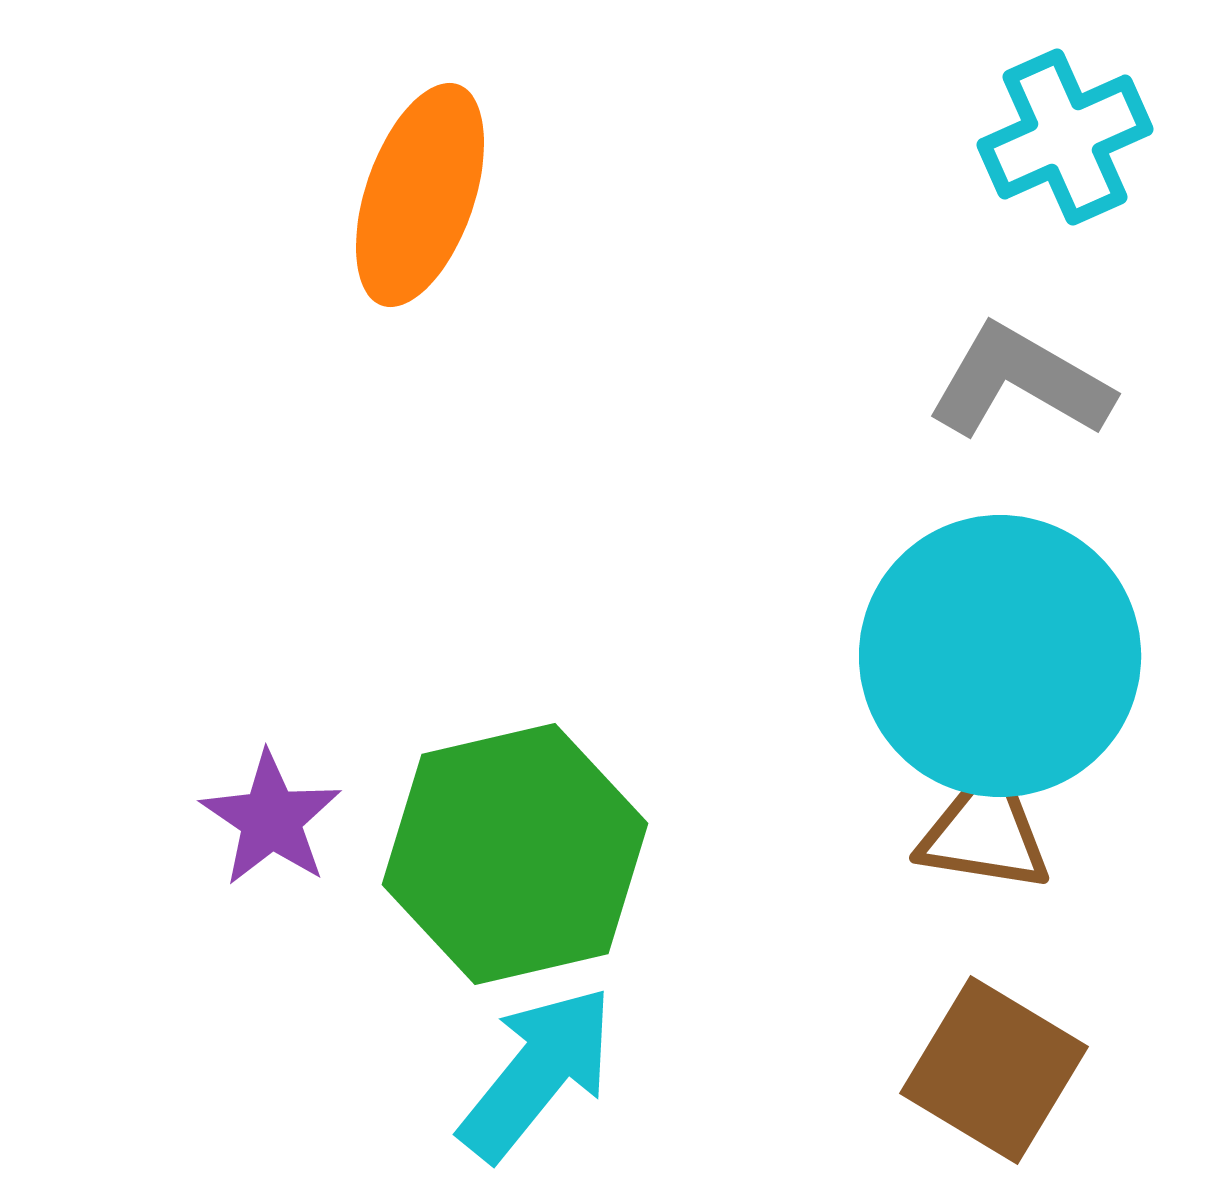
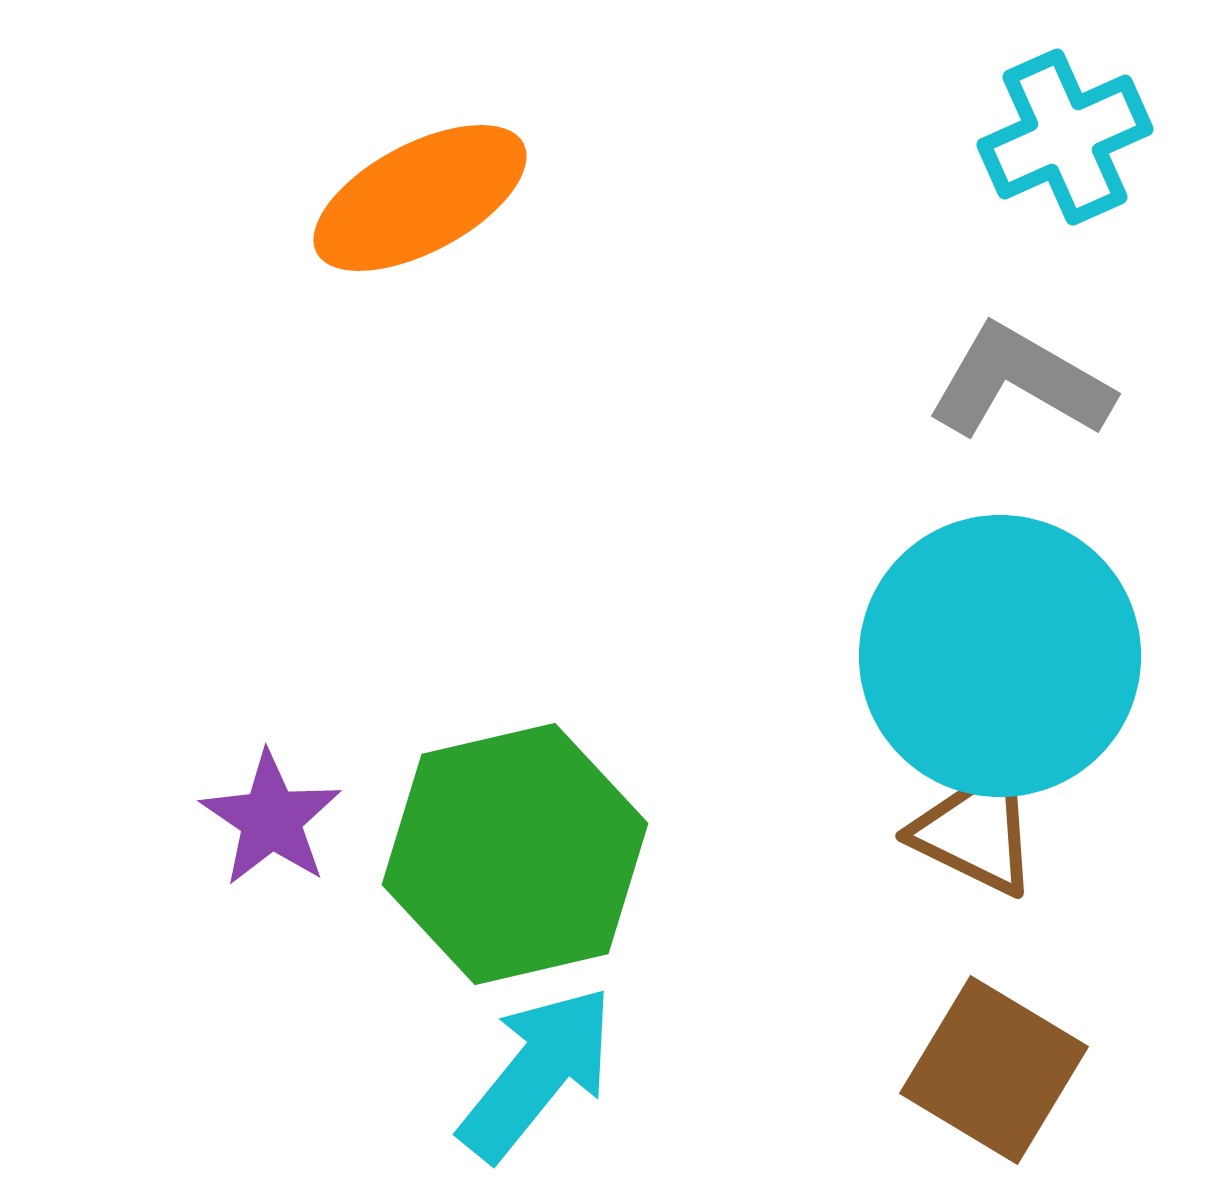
orange ellipse: moved 3 px down; rotated 43 degrees clockwise
brown triangle: moved 9 px left; rotated 17 degrees clockwise
